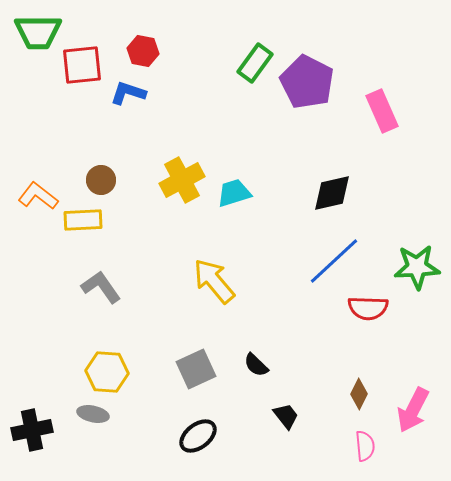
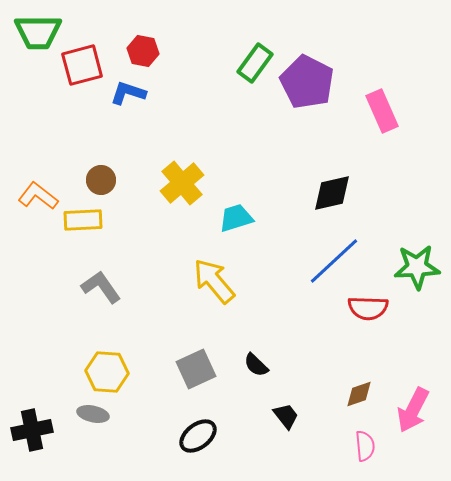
red square: rotated 9 degrees counterclockwise
yellow cross: moved 3 px down; rotated 12 degrees counterclockwise
cyan trapezoid: moved 2 px right, 25 px down
brown diamond: rotated 44 degrees clockwise
